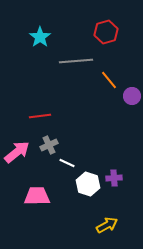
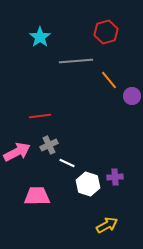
pink arrow: rotated 12 degrees clockwise
purple cross: moved 1 px right, 1 px up
